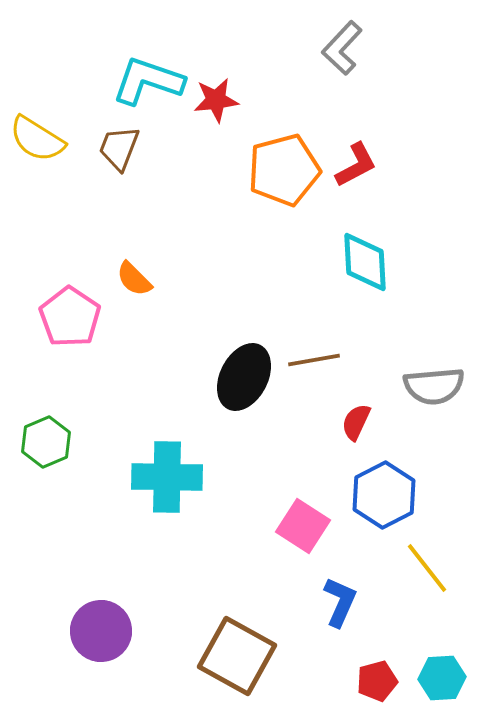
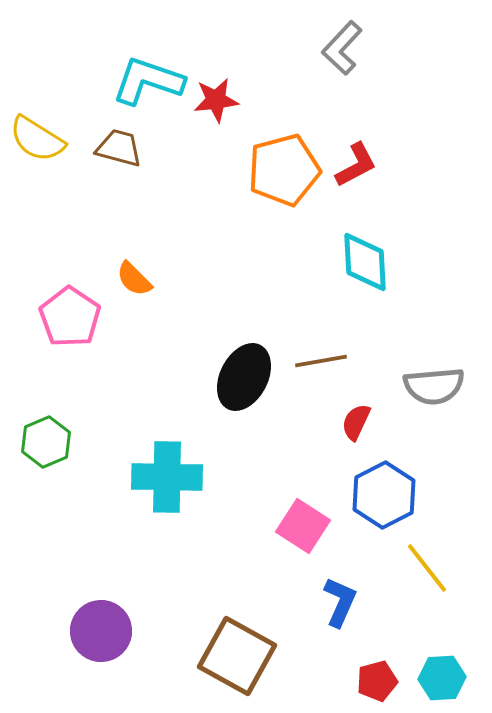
brown trapezoid: rotated 84 degrees clockwise
brown line: moved 7 px right, 1 px down
